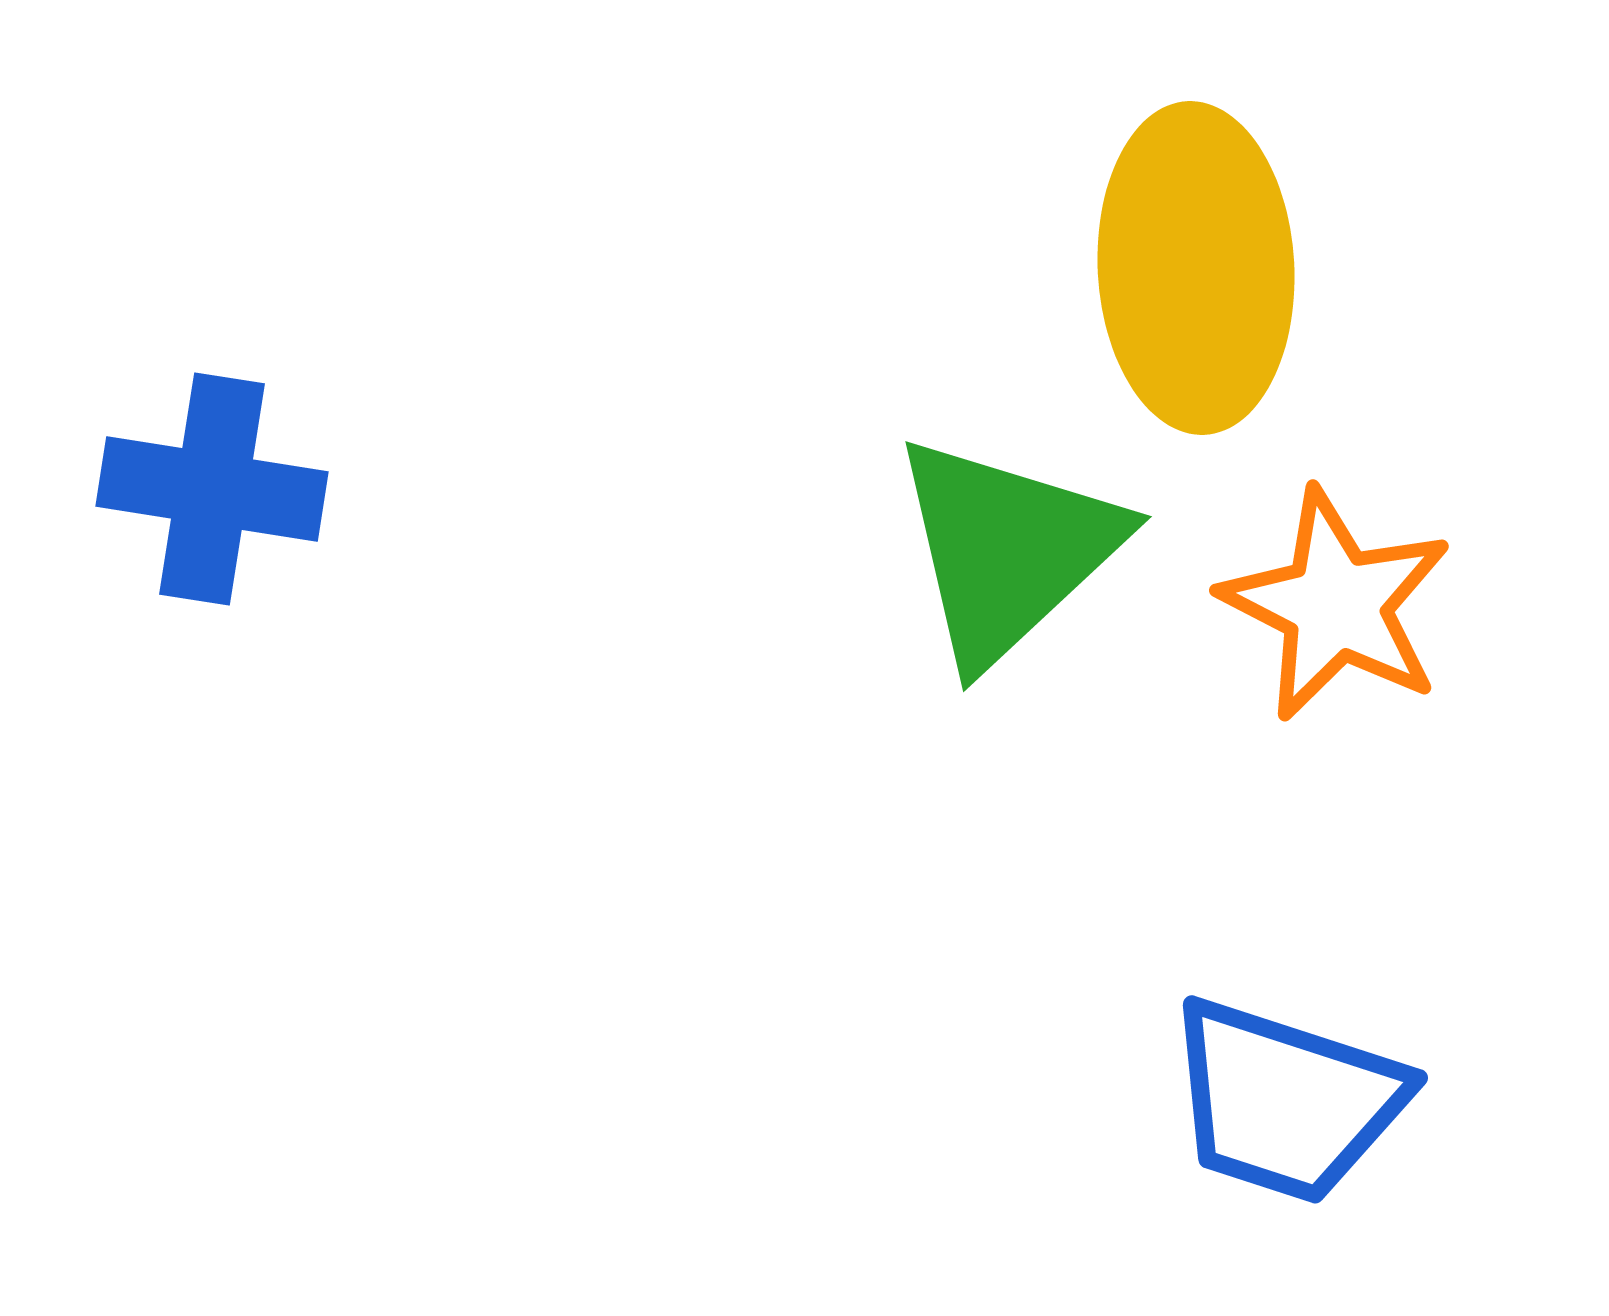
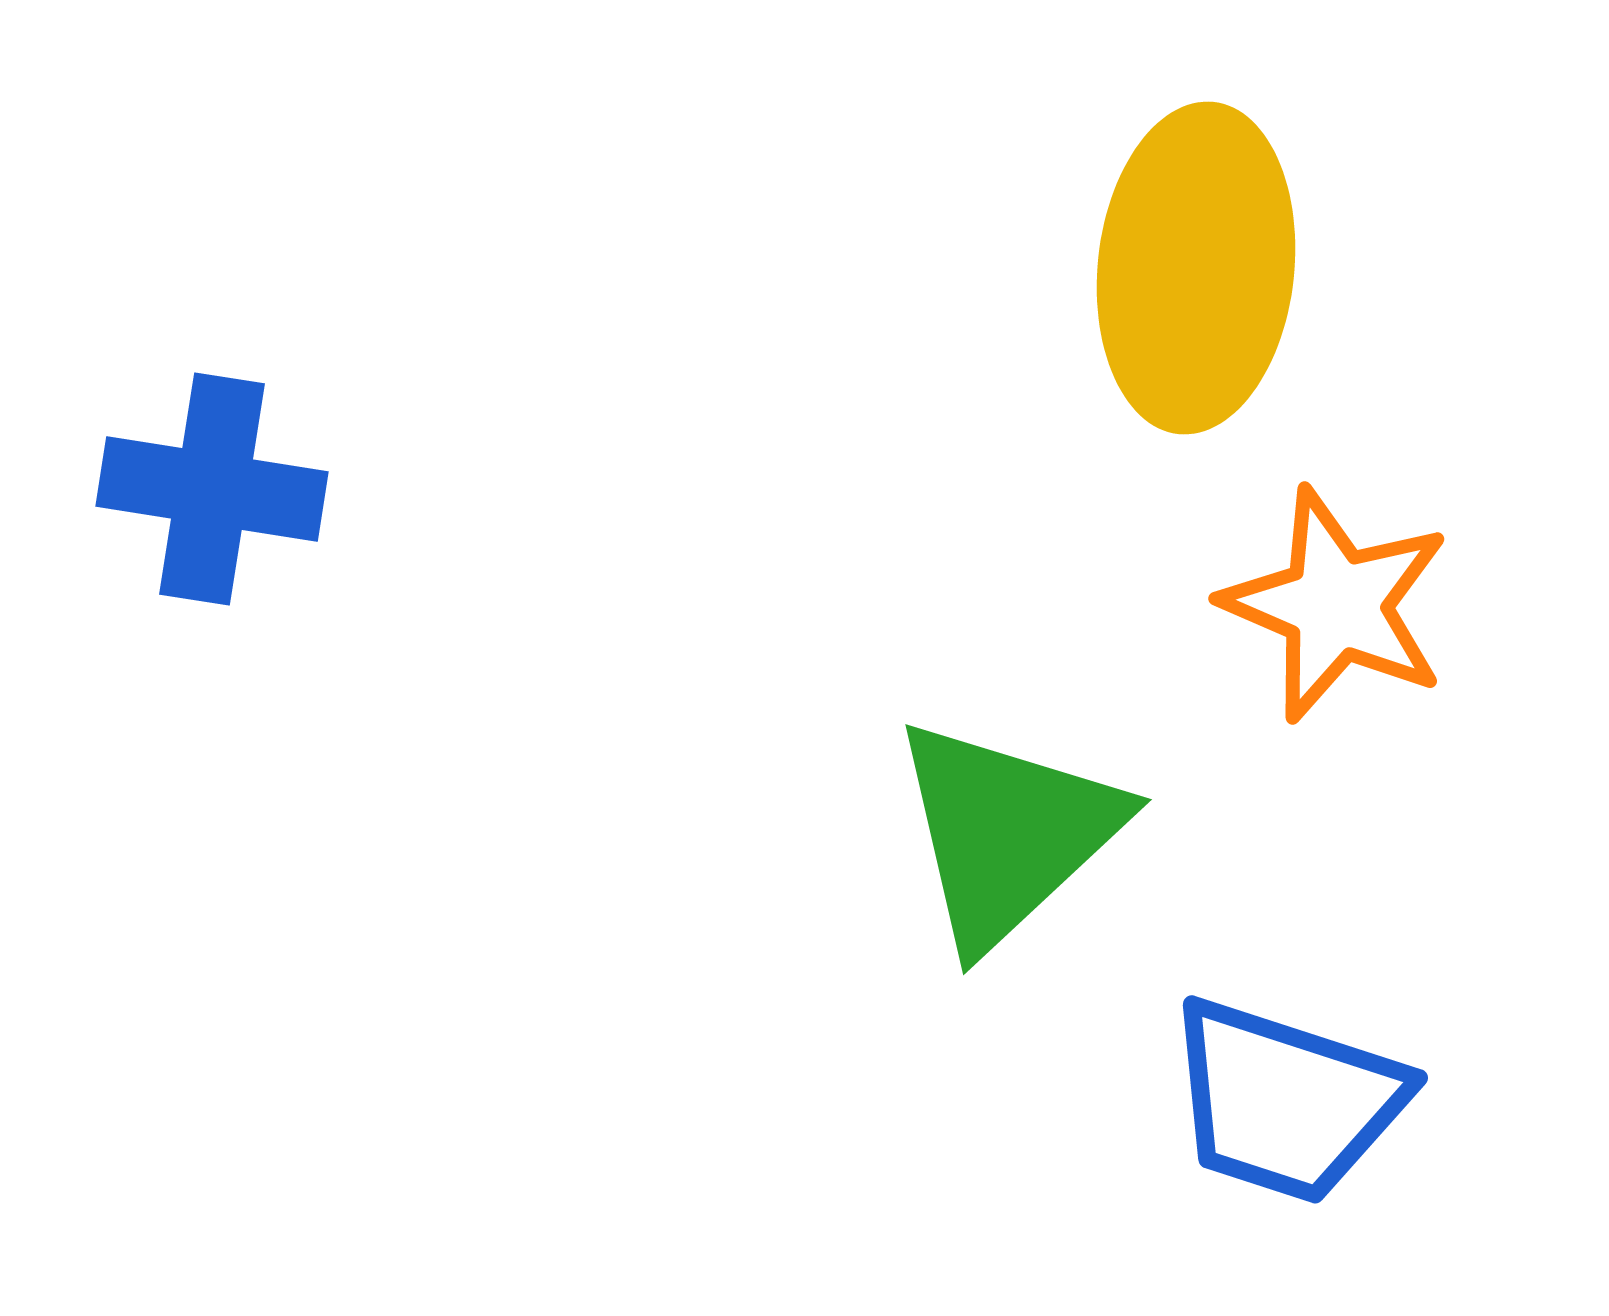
yellow ellipse: rotated 9 degrees clockwise
green triangle: moved 283 px down
orange star: rotated 4 degrees counterclockwise
